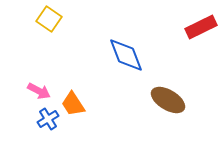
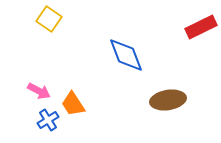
brown ellipse: rotated 40 degrees counterclockwise
blue cross: moved 1 px down
